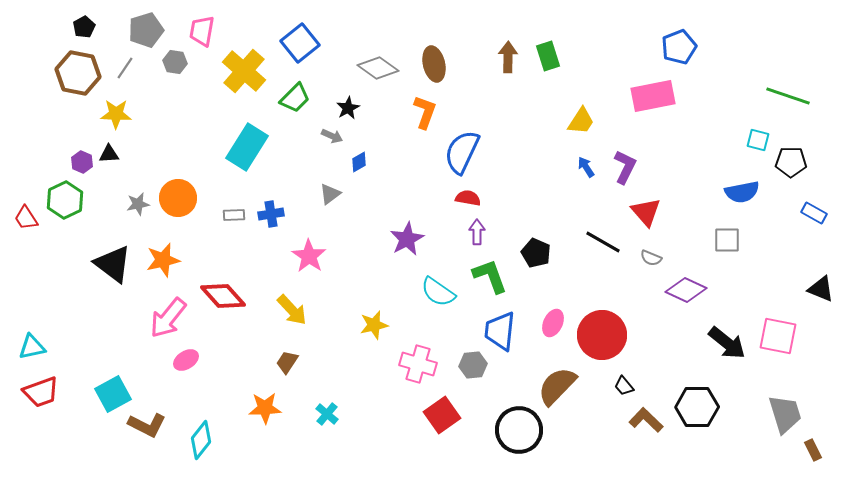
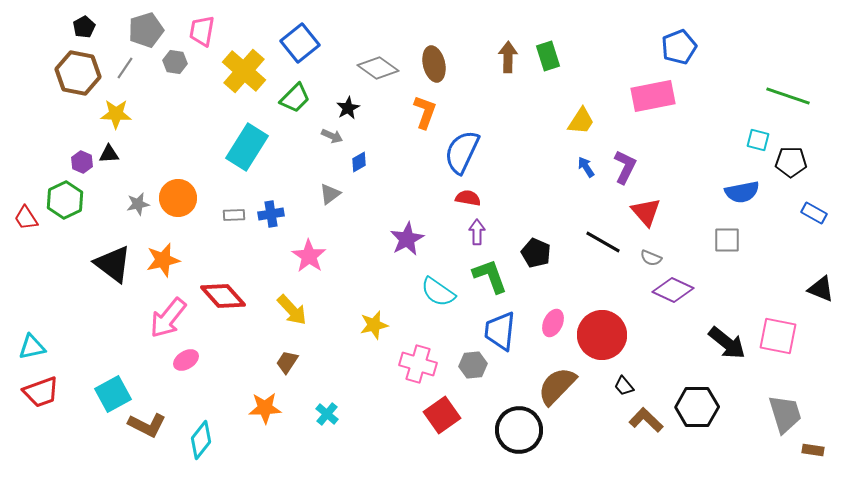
purple diamond at (686, 290): moved 13 px left
brown rectangle at (813, 450): rotated 55 degrees counterclockwise
